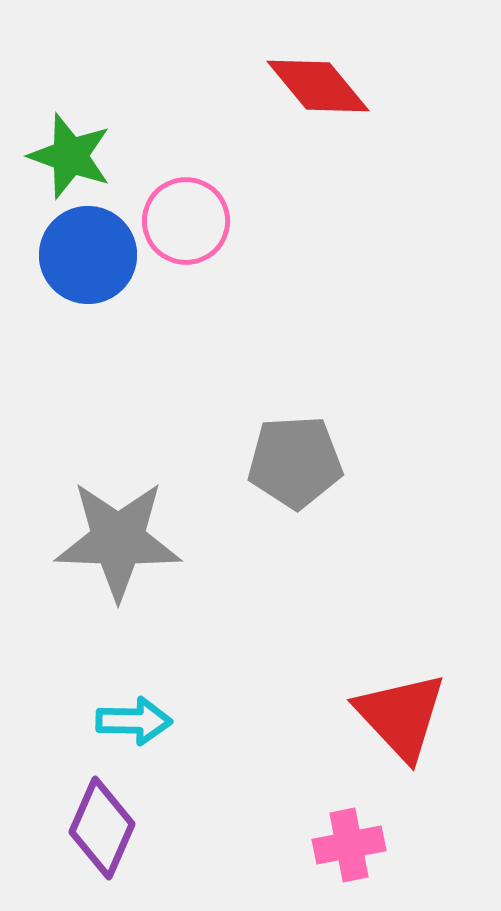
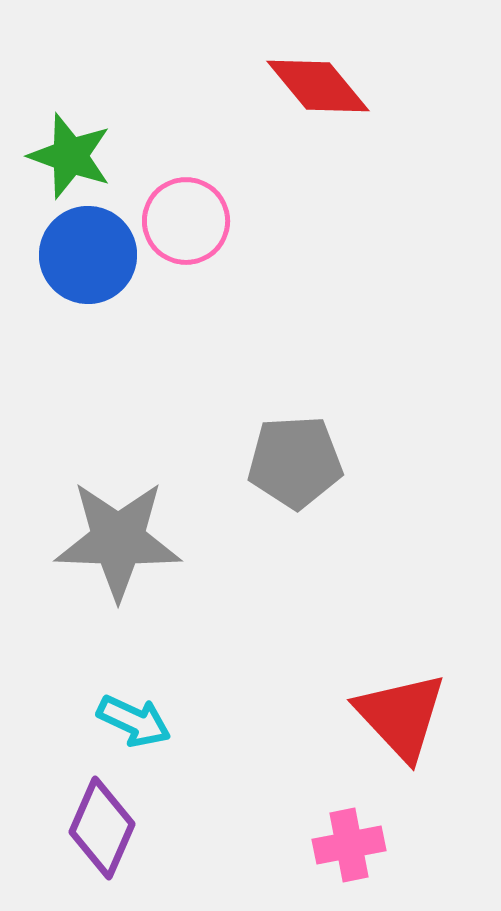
cyan arrow: rotated 24 degrees clockwise
